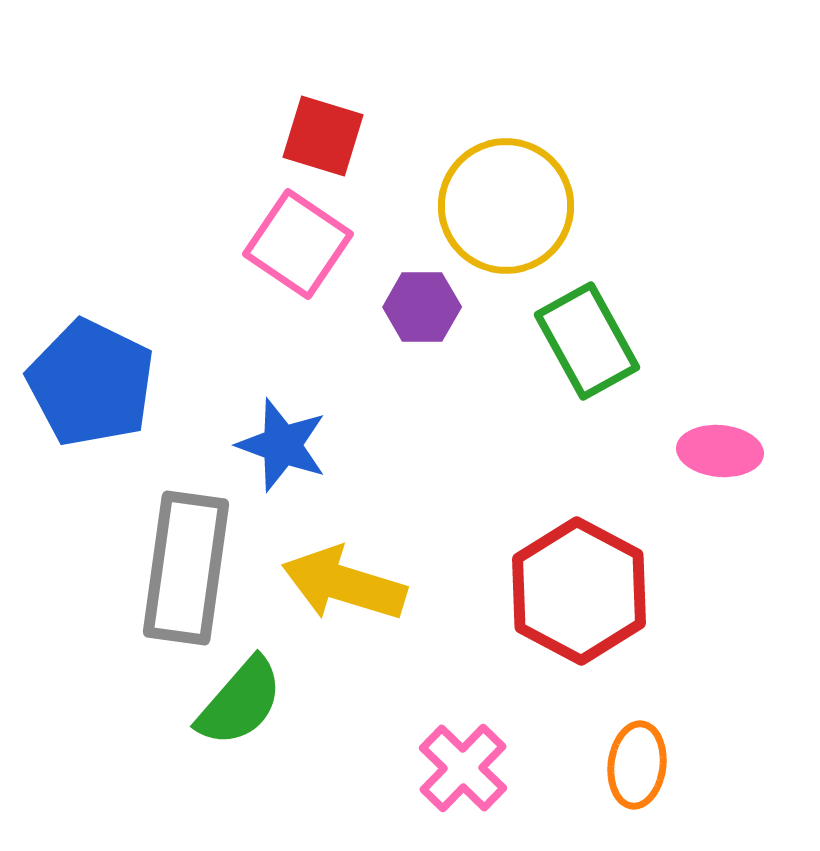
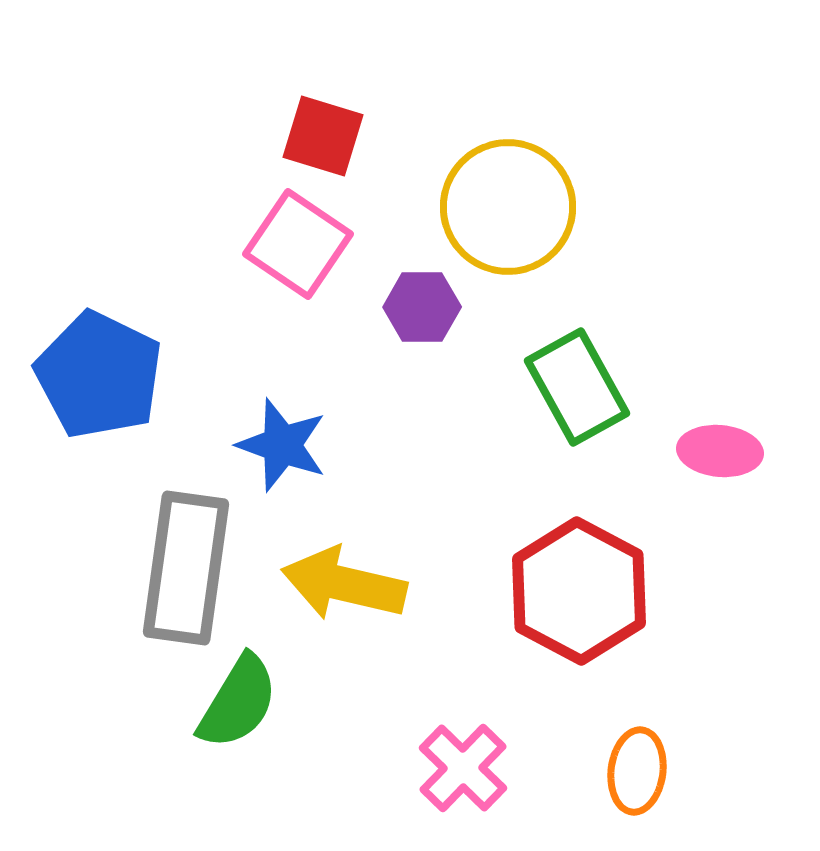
yellow circle: moved 2 px right, 1 px down
green rectangle: moved 10 px left, 46 px down
blue pentagon: moved 8 px right, 8 px up
yellow arrow: rotated 4 degrees counterclockwise
green semicircle: moved 2 px left; rotated 10 degrees counterclockwise
orange ellipse: moved 6 px down
